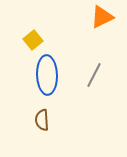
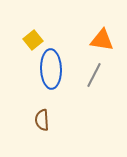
orange triangle: moved 23 px down; rotated 35 degrees clockwise
blue ellipse: moved 4 px right, 6 px up
